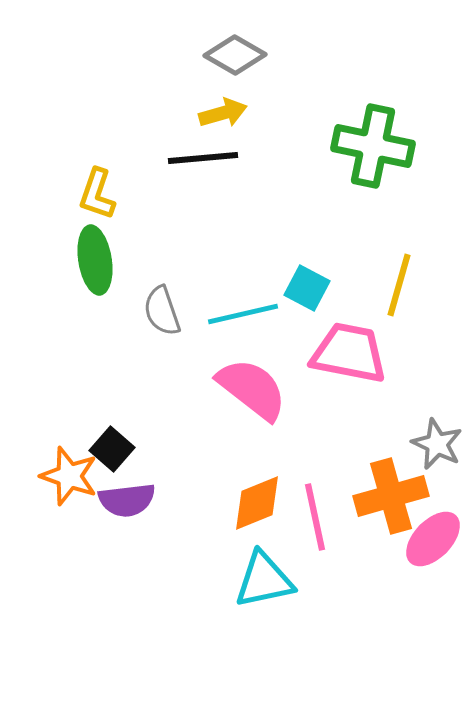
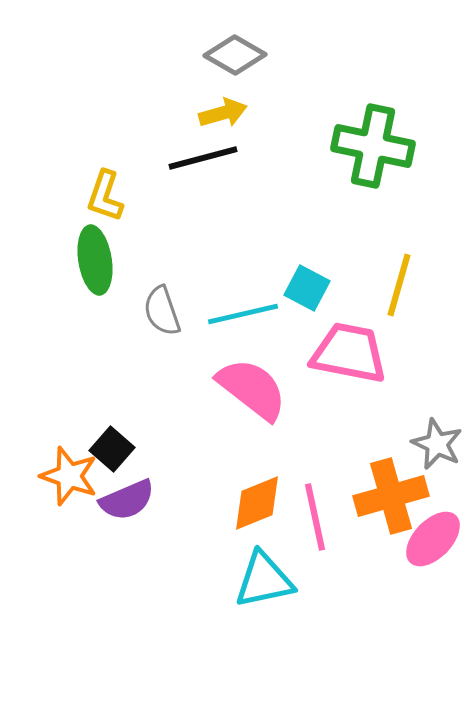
black line: rotated 10 degrees counterclockwise
yellow L-shape: moved 8 px right, 2 px down
purple semicircle: rotated 16 degrees counterclockwise
